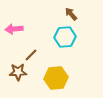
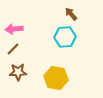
brown line: moved 18 px left, 6 px up
yellow hexagon: rotated 15 degrees clockwise
